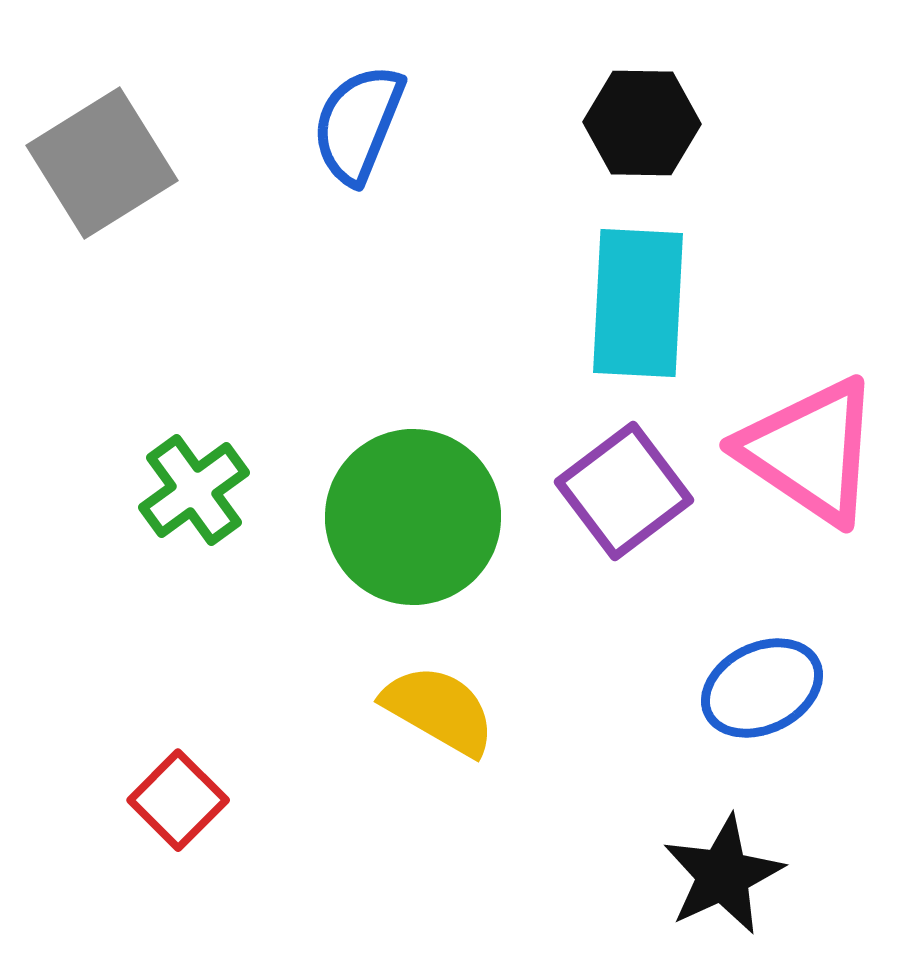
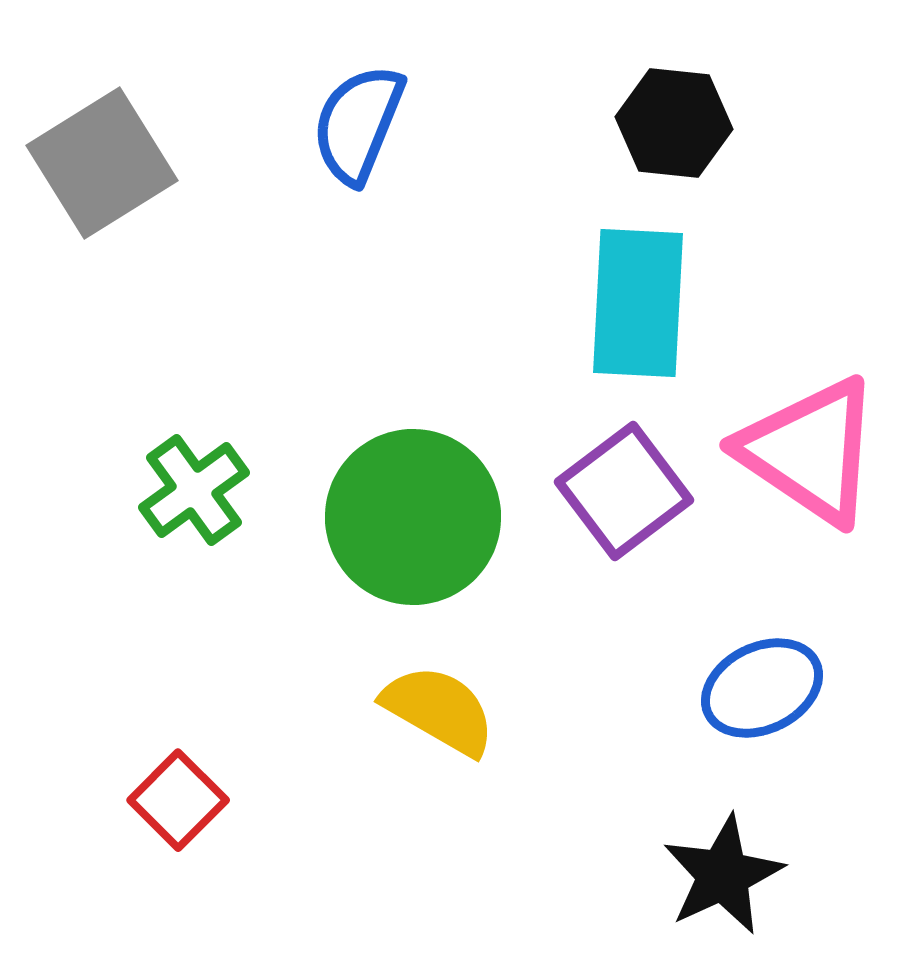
black hexagon: moved 32 px right; rotated 5 degrees clockwise
